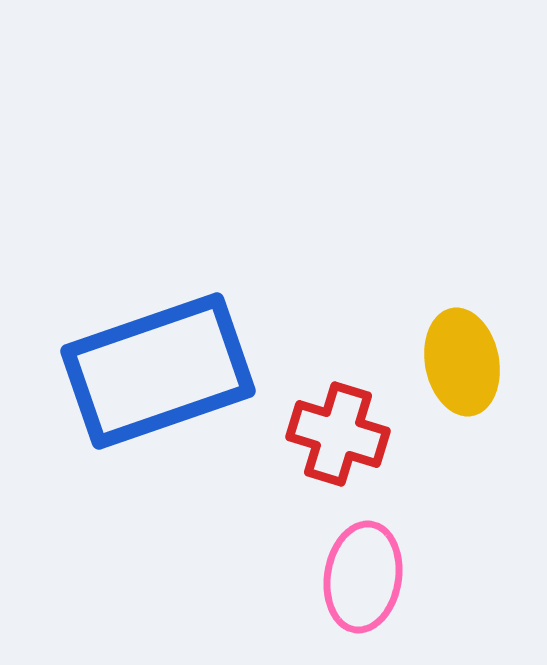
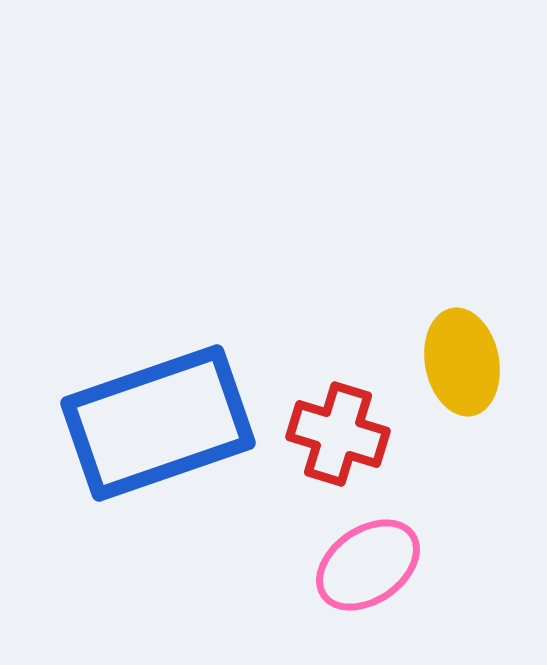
blue rectangle: moved 52 px down
pink ellipse: moved 5 px right, 12 px up; rotated 46 degrees clockwise
